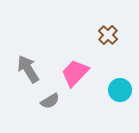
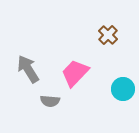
cyan circle: moved 3 px right, 1 px up
gray semicircle: rotated 36 degrees clockwise
